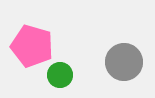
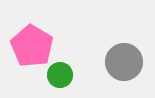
pink pentagon: rotated 15 degrees clockwise
